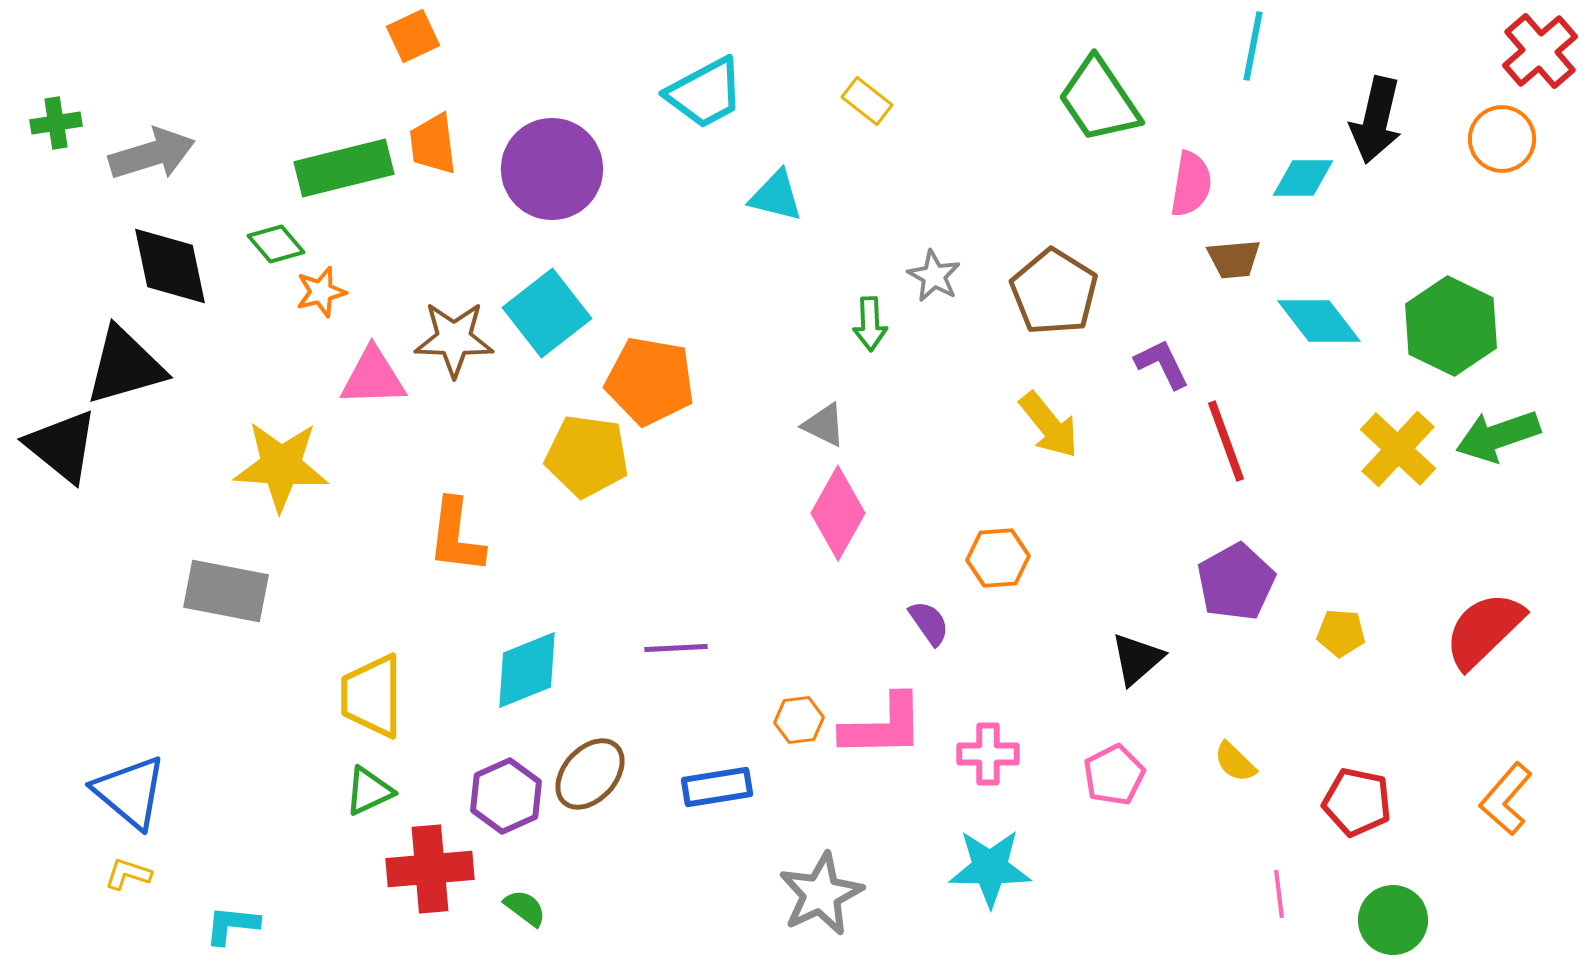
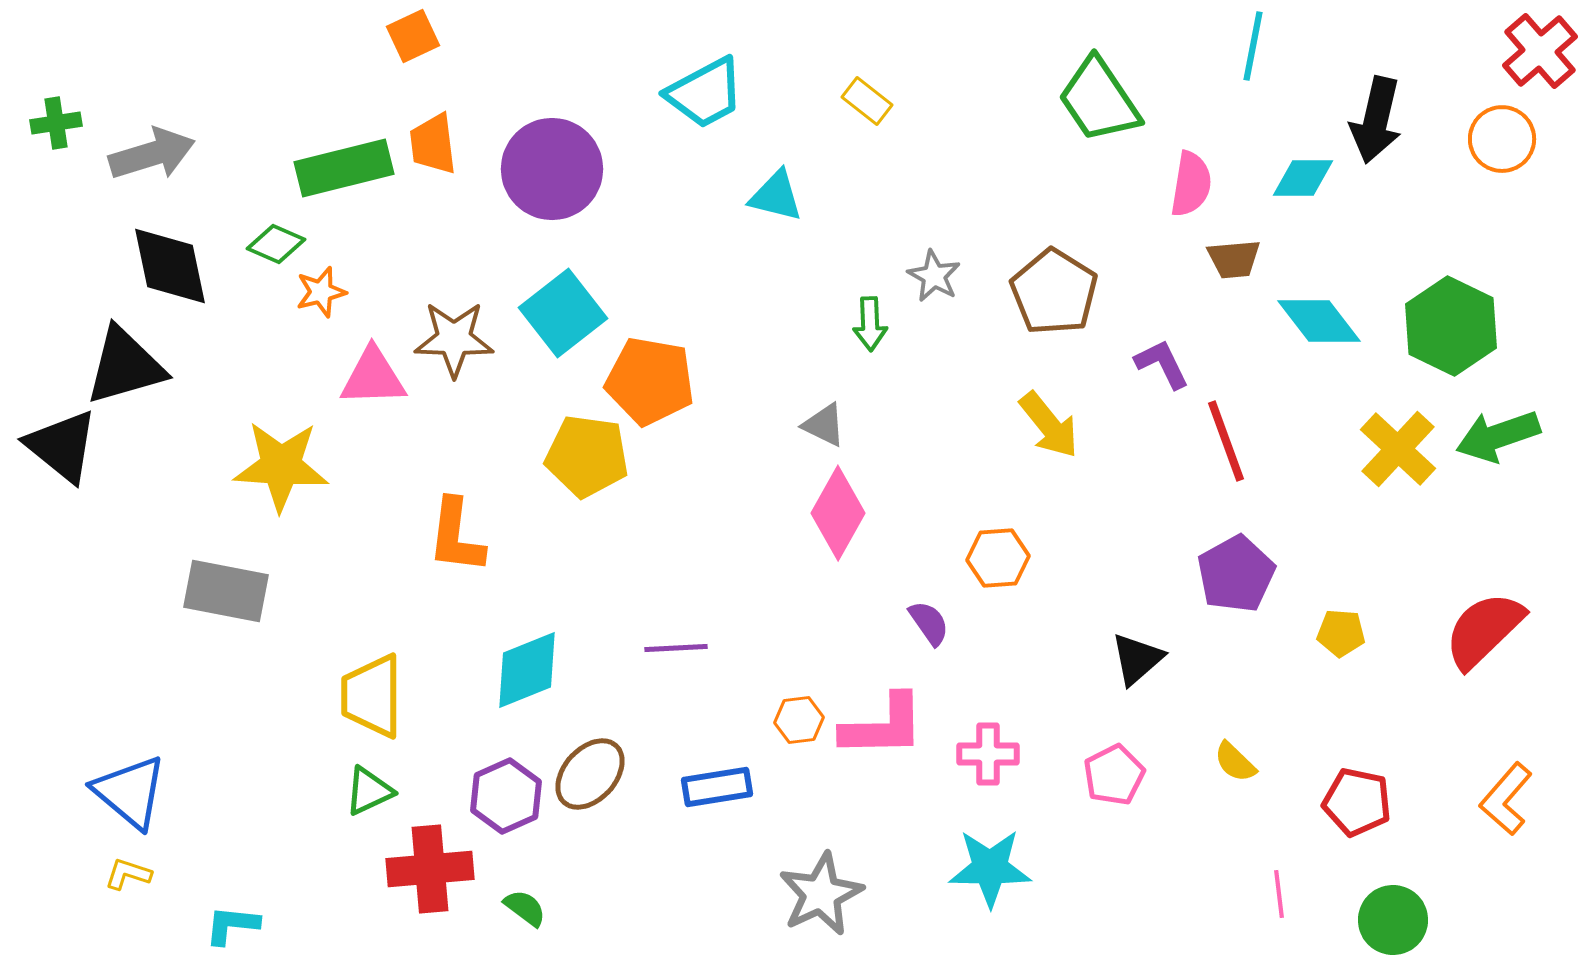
green diamond at (276, 244): rotated 26 degrees counterclockwise
cyan square at (547, 313): moved 16 px right
purple pentagon at (1236, 582): moved 8 px up
